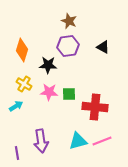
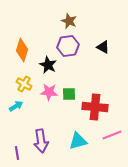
black star: rotated 24 degrees clockwise
pink line: moved 10 px right, 6 px up
